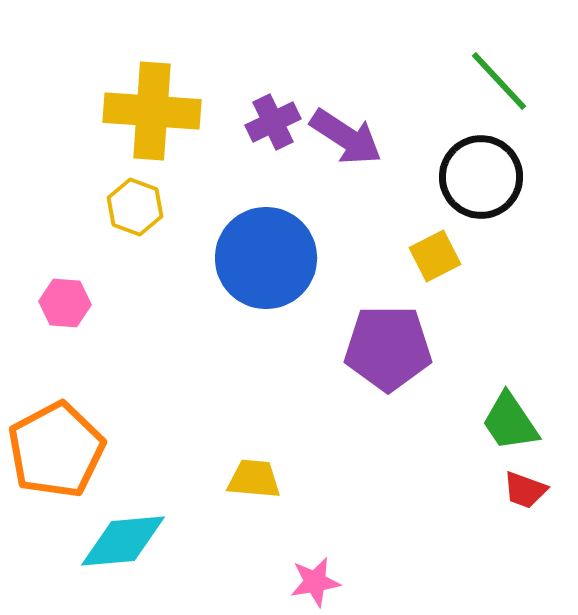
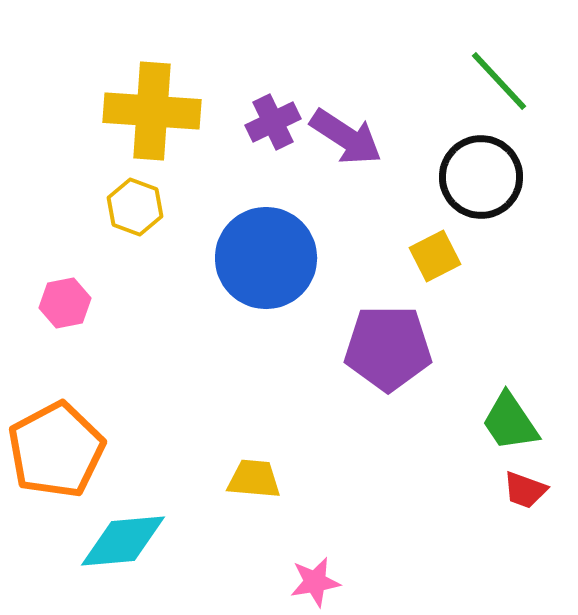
pink hexagon: rotated 15 degrees counterclockwise
